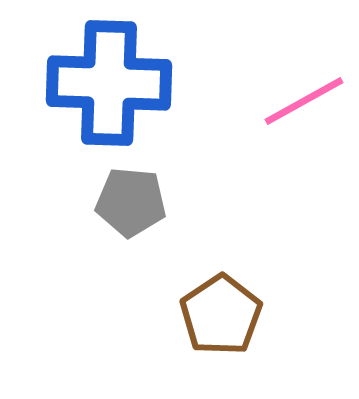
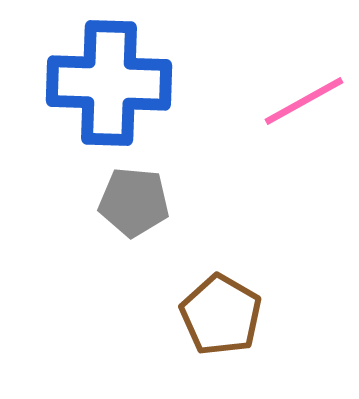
gray pentagon: moved 3 px right
brown pentagon: rotated 8 degrees counterclockwise
